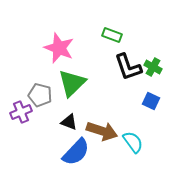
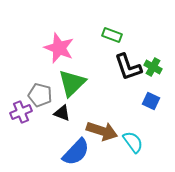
black triangle: moved 7 px left, 9 px up
